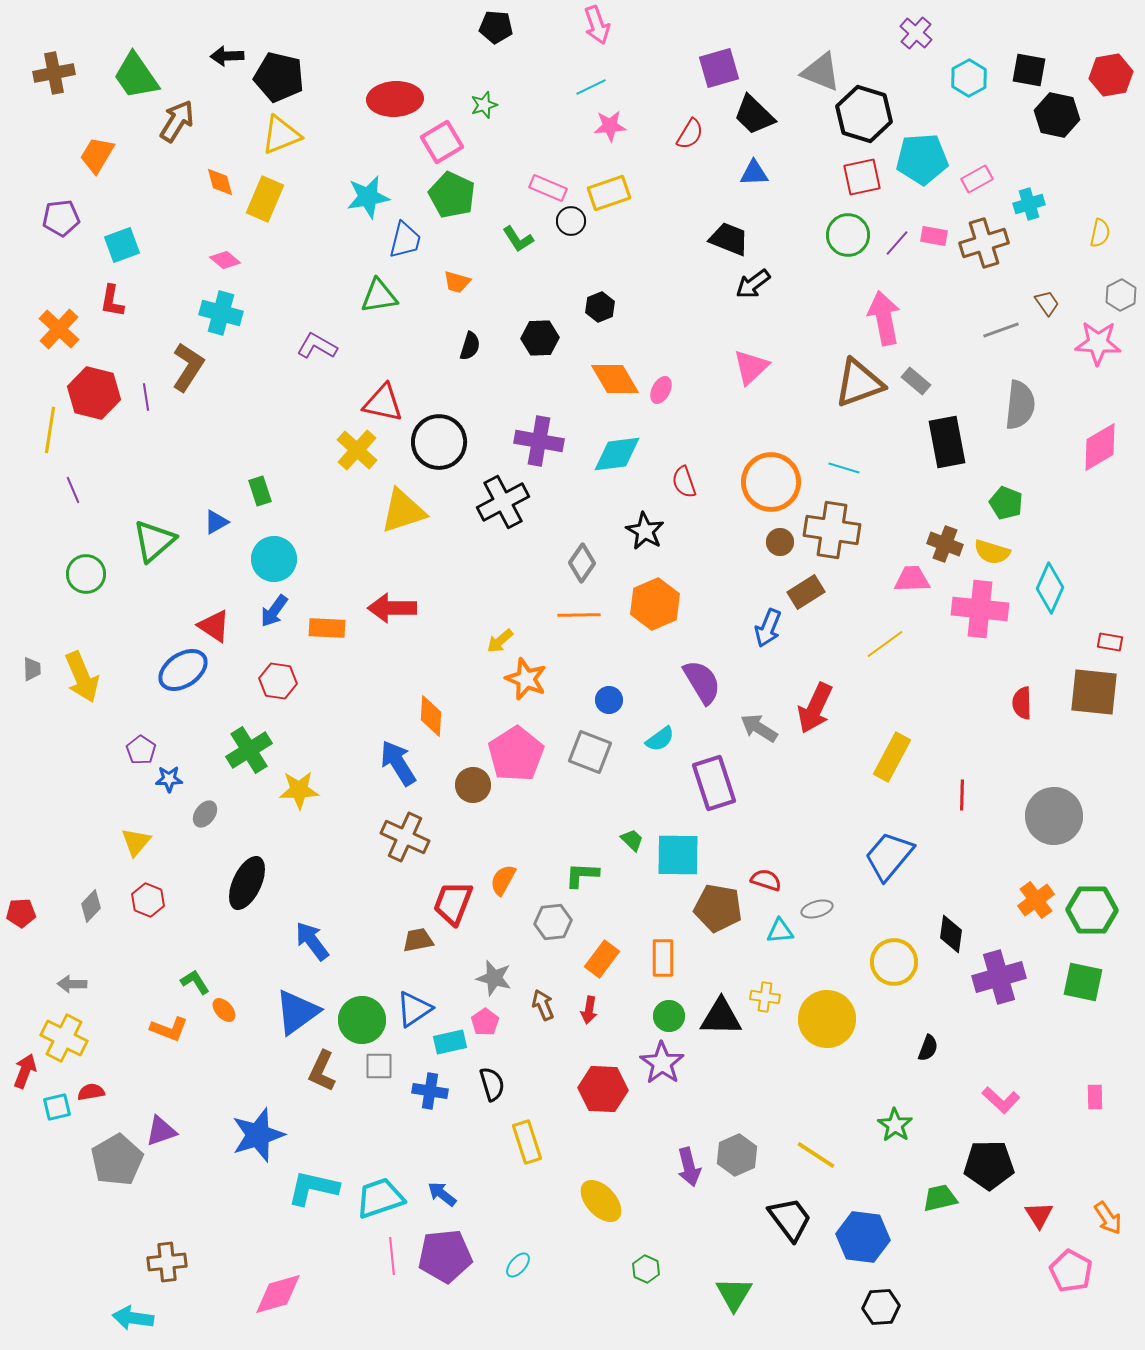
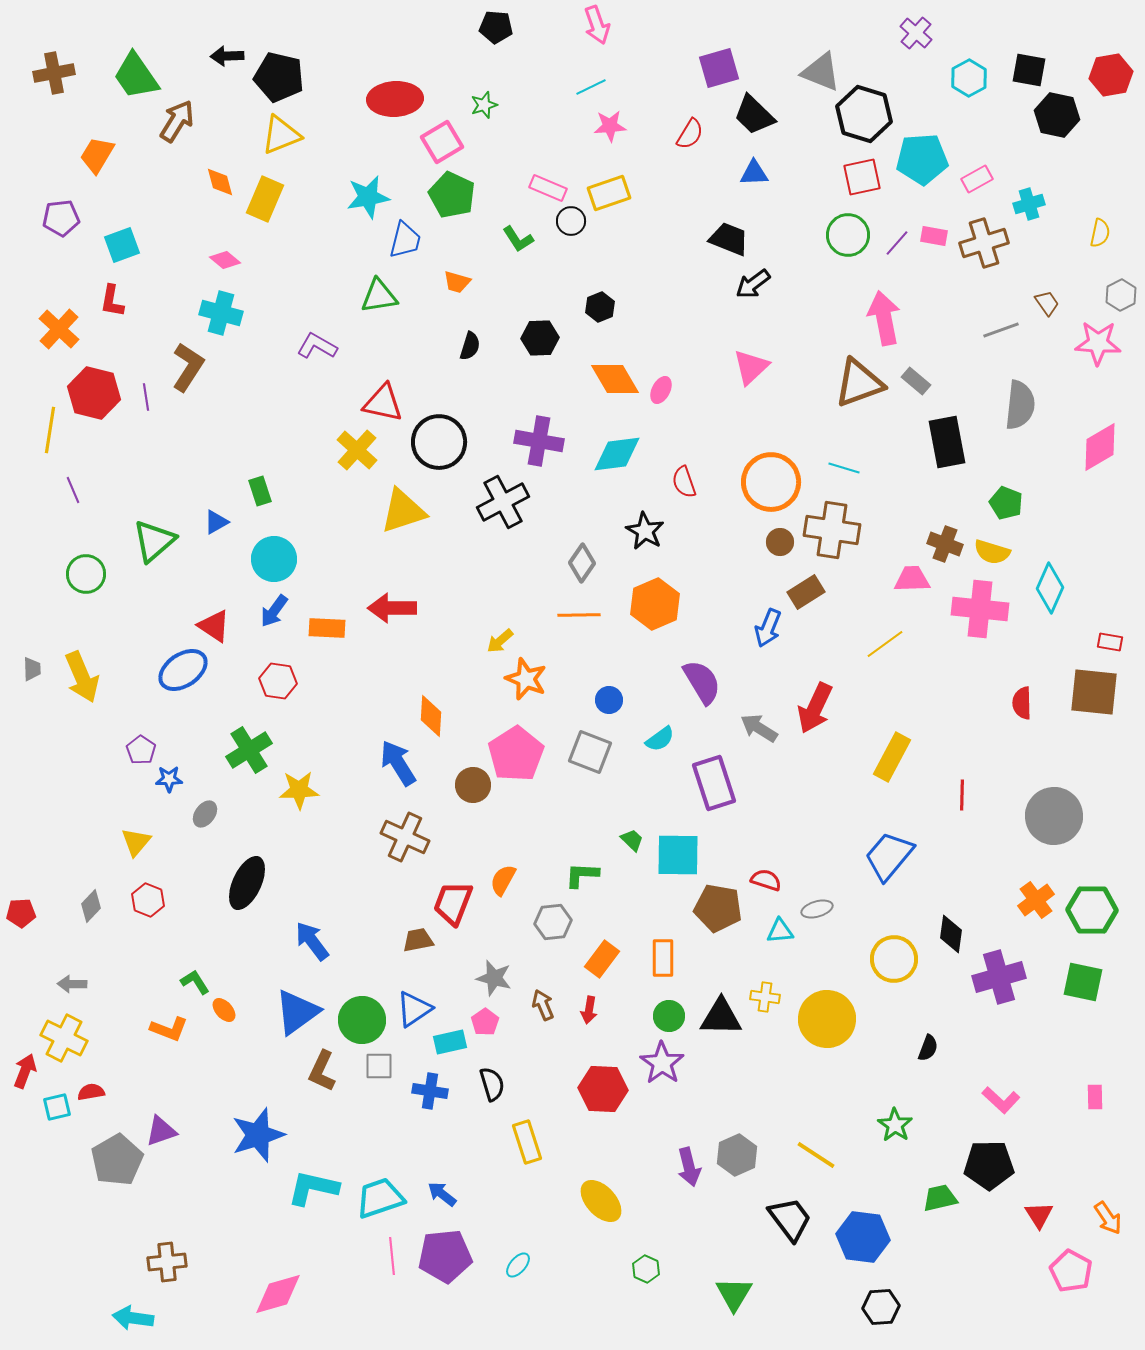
yellow circle at (894, 962): moved 3 px up
